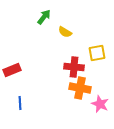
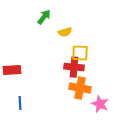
yellow semicircle: rotated 48 degrees counterclockwise
yellow square: moved 17 px left; rotated 12 degrees clockwise
red rectangle: rotated 18 degrees clockwise
